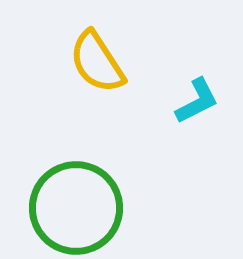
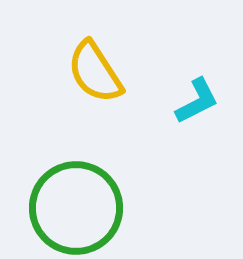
yellow semicircle: moved 2 px left, 10 px down
